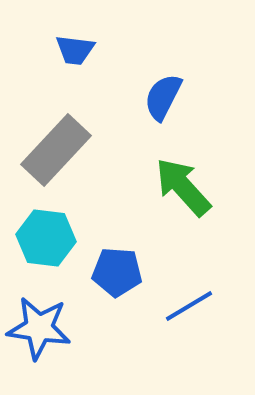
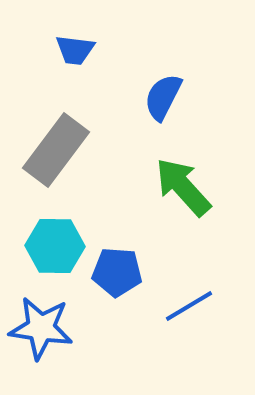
gray rectangle: rotated 6 degrees counterclockwise
cyan hexagon: moved 9 px right, 8 px down; rotated 6 degrees counterclockwise
blue star: moved 2 px right
